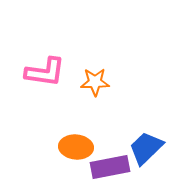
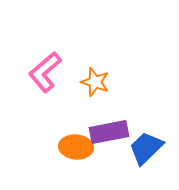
pink L-shape: rotated 132 degrees clockwise
orange star: rotated 20 degrees clockwise
purple rectangle: moved 1 px left, 35 px up
